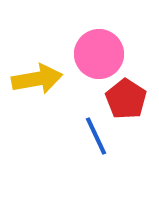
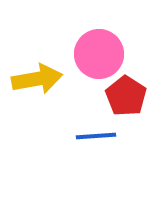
red pentagon: moved 3 px up
blue line: rotated 69 degrees counterclockwise
